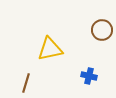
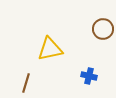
brown circle: moved 1 px right, 1 px up
